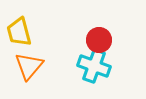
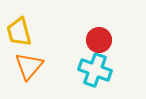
cyan cross: moved 1 px right, 4 px down
